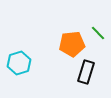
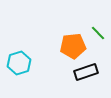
orange pentagon: moved 1 px right, 2 px down
black rectangle: rotated 55 degrees clockwise
